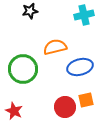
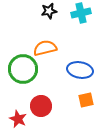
black star: moved 19 px right
cyan cross: moved 3 px left, 2 px up
orange semicircle: moved 10 px left, 1 px down
blue ellipse: moved 3 px down; rotated 25 degrees clockwise
red circle: moved 24 px left, 1 px up
red star: moved 4 px right, 8 px down
